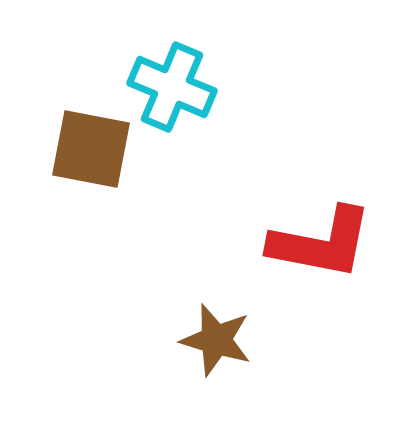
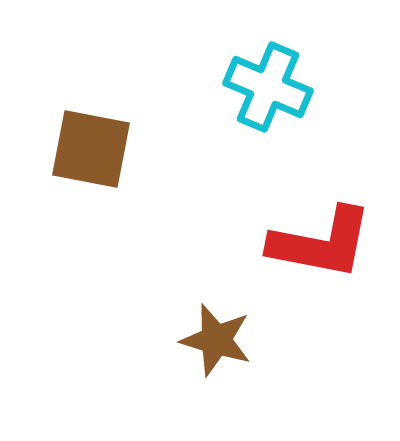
cyan cross: moved 96 px right
